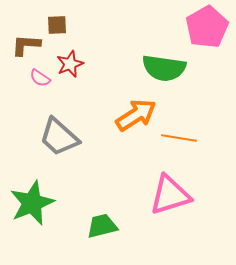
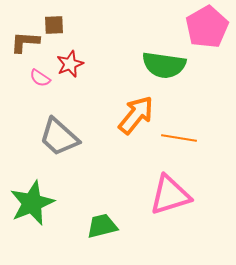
brown square: moved 3 px left
brown L-shape: moved 1 px left, 3 px up
green semicircle: moved 3 px up
orange arrow: rotated 18 degrees counterclockwise
